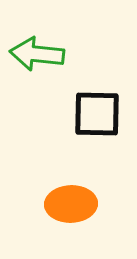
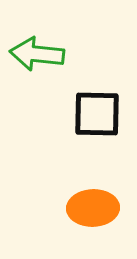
orange ellipse: moved 22 px right, 4 px down
